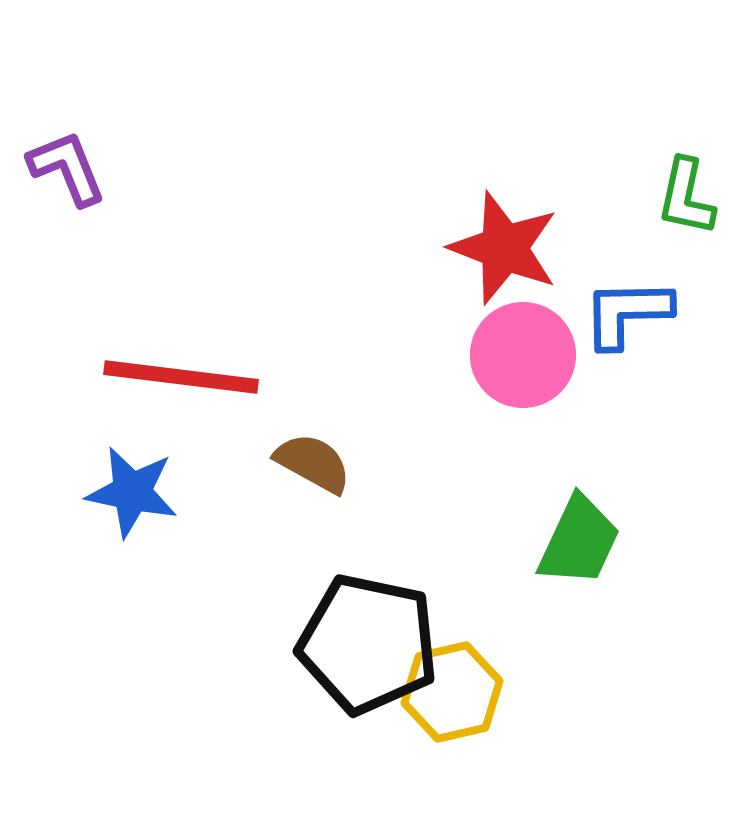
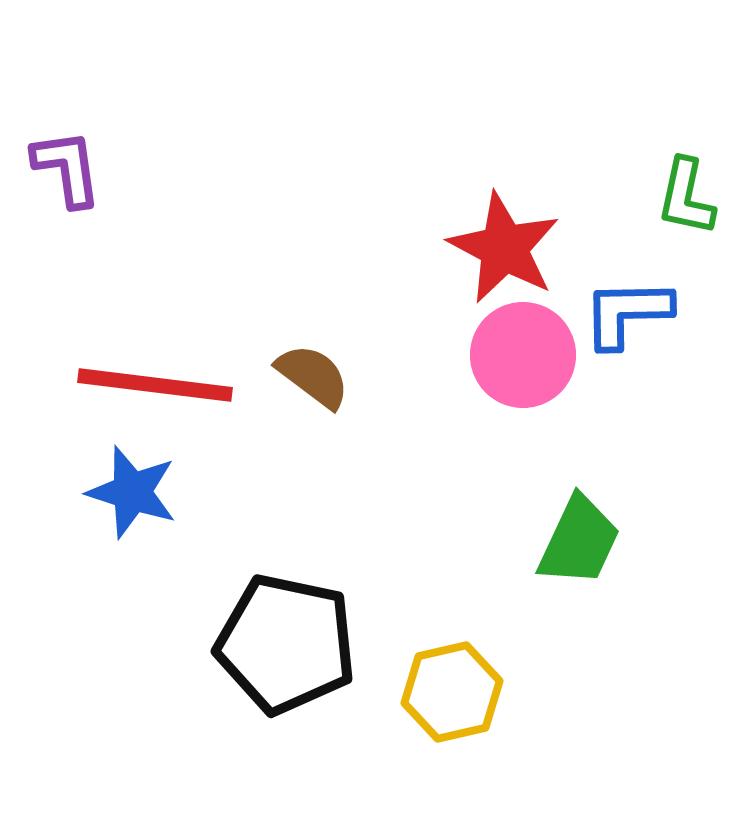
purple L-shape: rotated 14 degrees clockwise
red star: rotated 7 degrees clockwise
red line: moved 26 px left, 8 px down
brown semicircle: moved 87 px up; rotated 8 degrees clockwise
blue star: rotated 6 degrees clockwise
black pentagon: moved 82 px left
